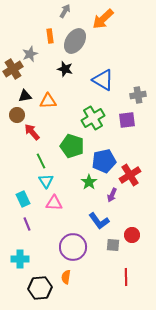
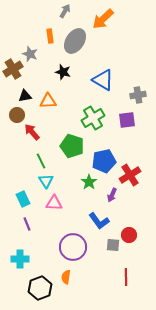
gray star: rotated 28 degrees counterclockwise
black star: moved 2 px left, 3 px down
red circle: moved 3 px left
black hexagon: rotated 15 degrees counterclockwise
